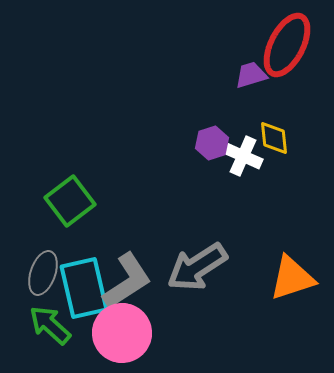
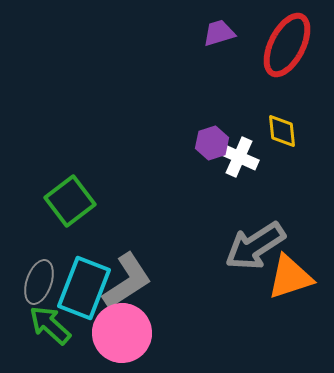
purple trapezoid: moved 32 px left, 42 px up
yellow diamond: moved 8 px right, 7 px up
white cross: moved 4 px left, 1 px down
gray arrow: moved 58 px right, 21 px up
gray ellipse: moved 4 px left, 9 px down
orange triangle: moved 2 px left, 1 px up
cyan rectangle: rotated 34 degrees clockwise
